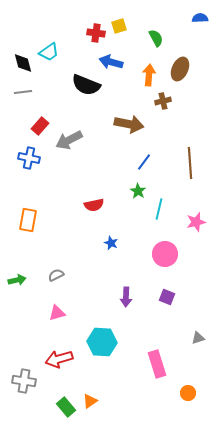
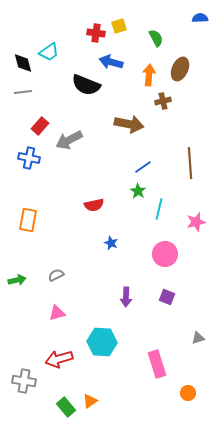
blue line: moved 1 px left, 5 px down; rotated 18 degrees clockwise
